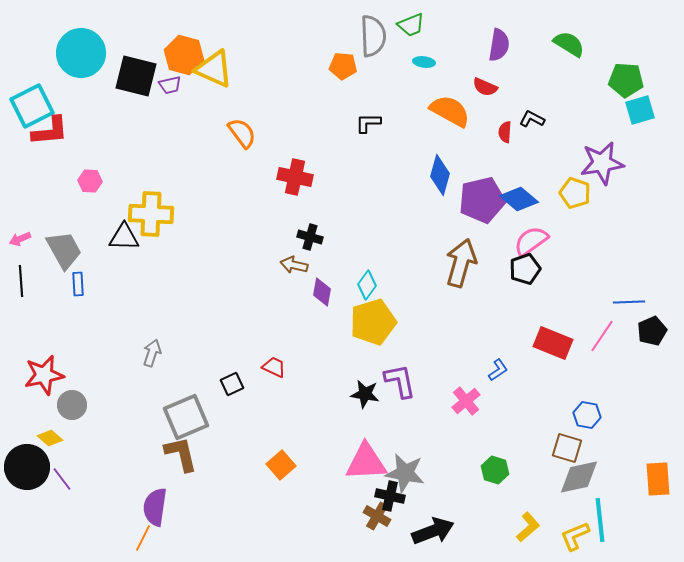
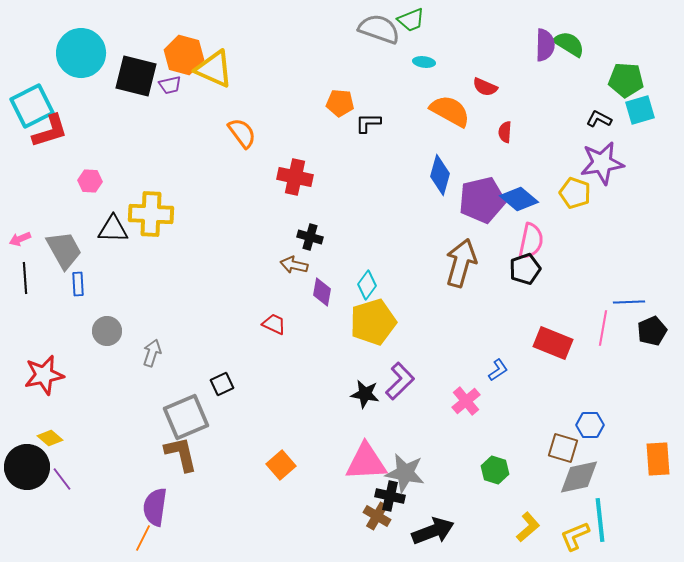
green trapezoid at (411, 25): moved 5 px up
gray semicircle at (373, 36): moved 6 px right, 7 px up; rotated 69 degrees counterclockwise
purple semicircle at (499, 45): moved 46 px right; rotated 8 degrees counterclockwise
orange pentagon at (343, 66): moved 3 px left, 37 px down
black L-shape at (532, 119): moved 67 px right
red L-shape at (50, 131): rotated 12 degrees counterclockwise
black triangle at (124, 237): moved 11 px left, 8 px up
pink semicircle at (531, 241): rotated 138 degrees clockwise
black line at (21, 281): moved 4 px right, 3 px up
pink line at (602, 336): moved 1 px right, 8 px up; rotated 24 degrees counterclockwise
red trapezoid at (274, 367): moved 43 px up
purple L-shape at (400, 381): rotated 57 degrees clockwise
black square at (232, 384): moved 10 px left
gray circle at (72, 405): moved 35 px right, 74 px up
blue hexagon at (587, 415): moved 3 px right, 10 px down; rotated 12 degrees counterclockwise
brown square at (567, 448): moved 4 px left
orange rectangle at (658, 479): moved 20 px up
